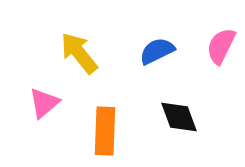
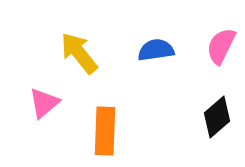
blue semicircle: moved 1 px left, 1 px up; rotated 18 degrees clockwise
black diamond: moved 38 px right; rotated 69 degrees clockwise
